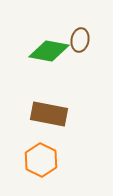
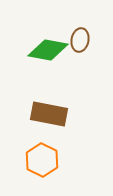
green diamond: moved 1 px left, 1 px up
orange hexagon: moved 1 px right
